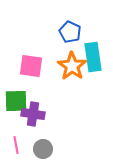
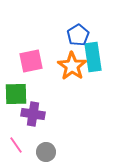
blue pentagon: moved 8 px right, 3 px down; rotated 15 degrees clockwise
pink square: moved 5 px up; rotated 20 degrees counterclockwise
green square: moved 7 px up
pink line: rotated 24 degrees counterclockwise
gray circle: moved 3 px right, 3 px down
